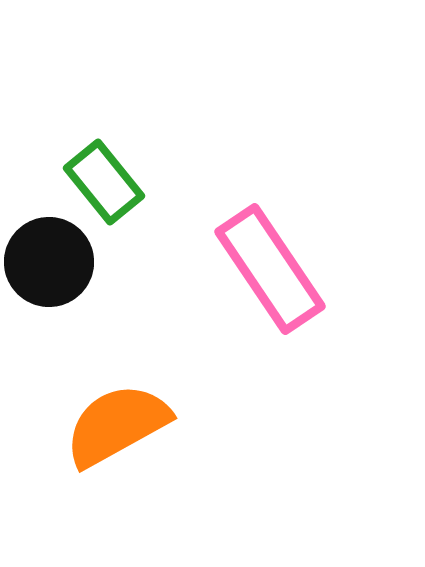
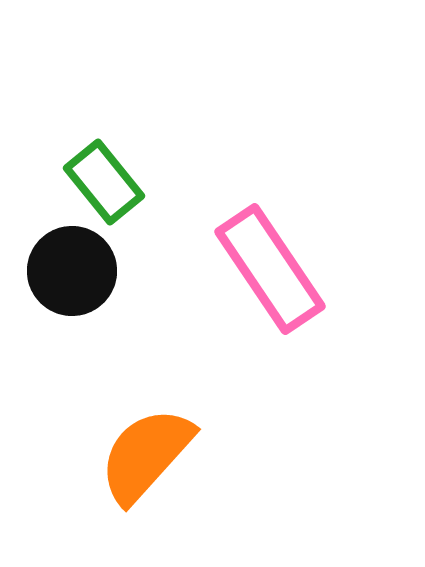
black circle: moved 23 px right, 9 px down
orange semicircle: moved 29 px right, 30 px down; rotated 19 degrees counterclockwise
